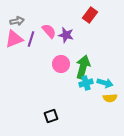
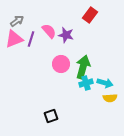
gray arrow: rotated 24 degrees counterclockwise
